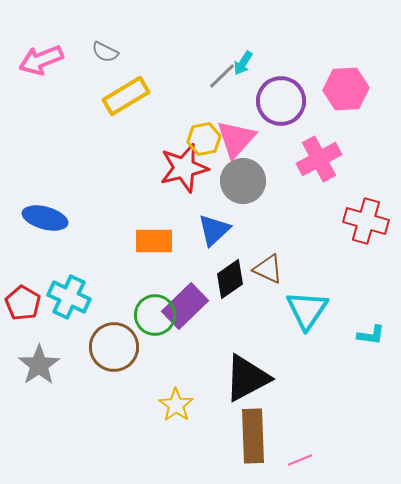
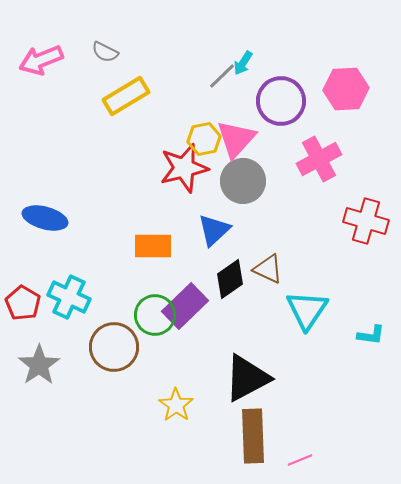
orange rectangle: moved 1 px left, 5 px down
